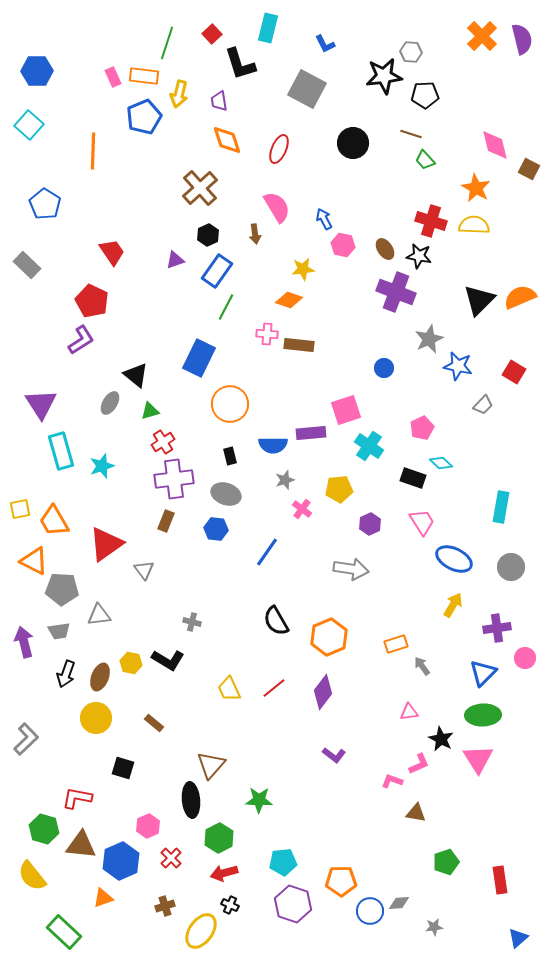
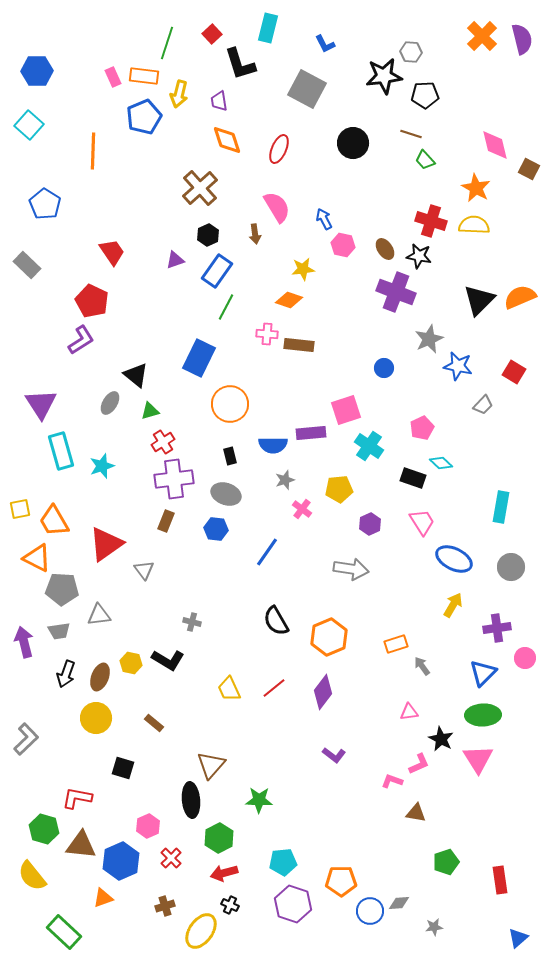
orange triangle at (34, 561): moved 3 px right, 3 px up
